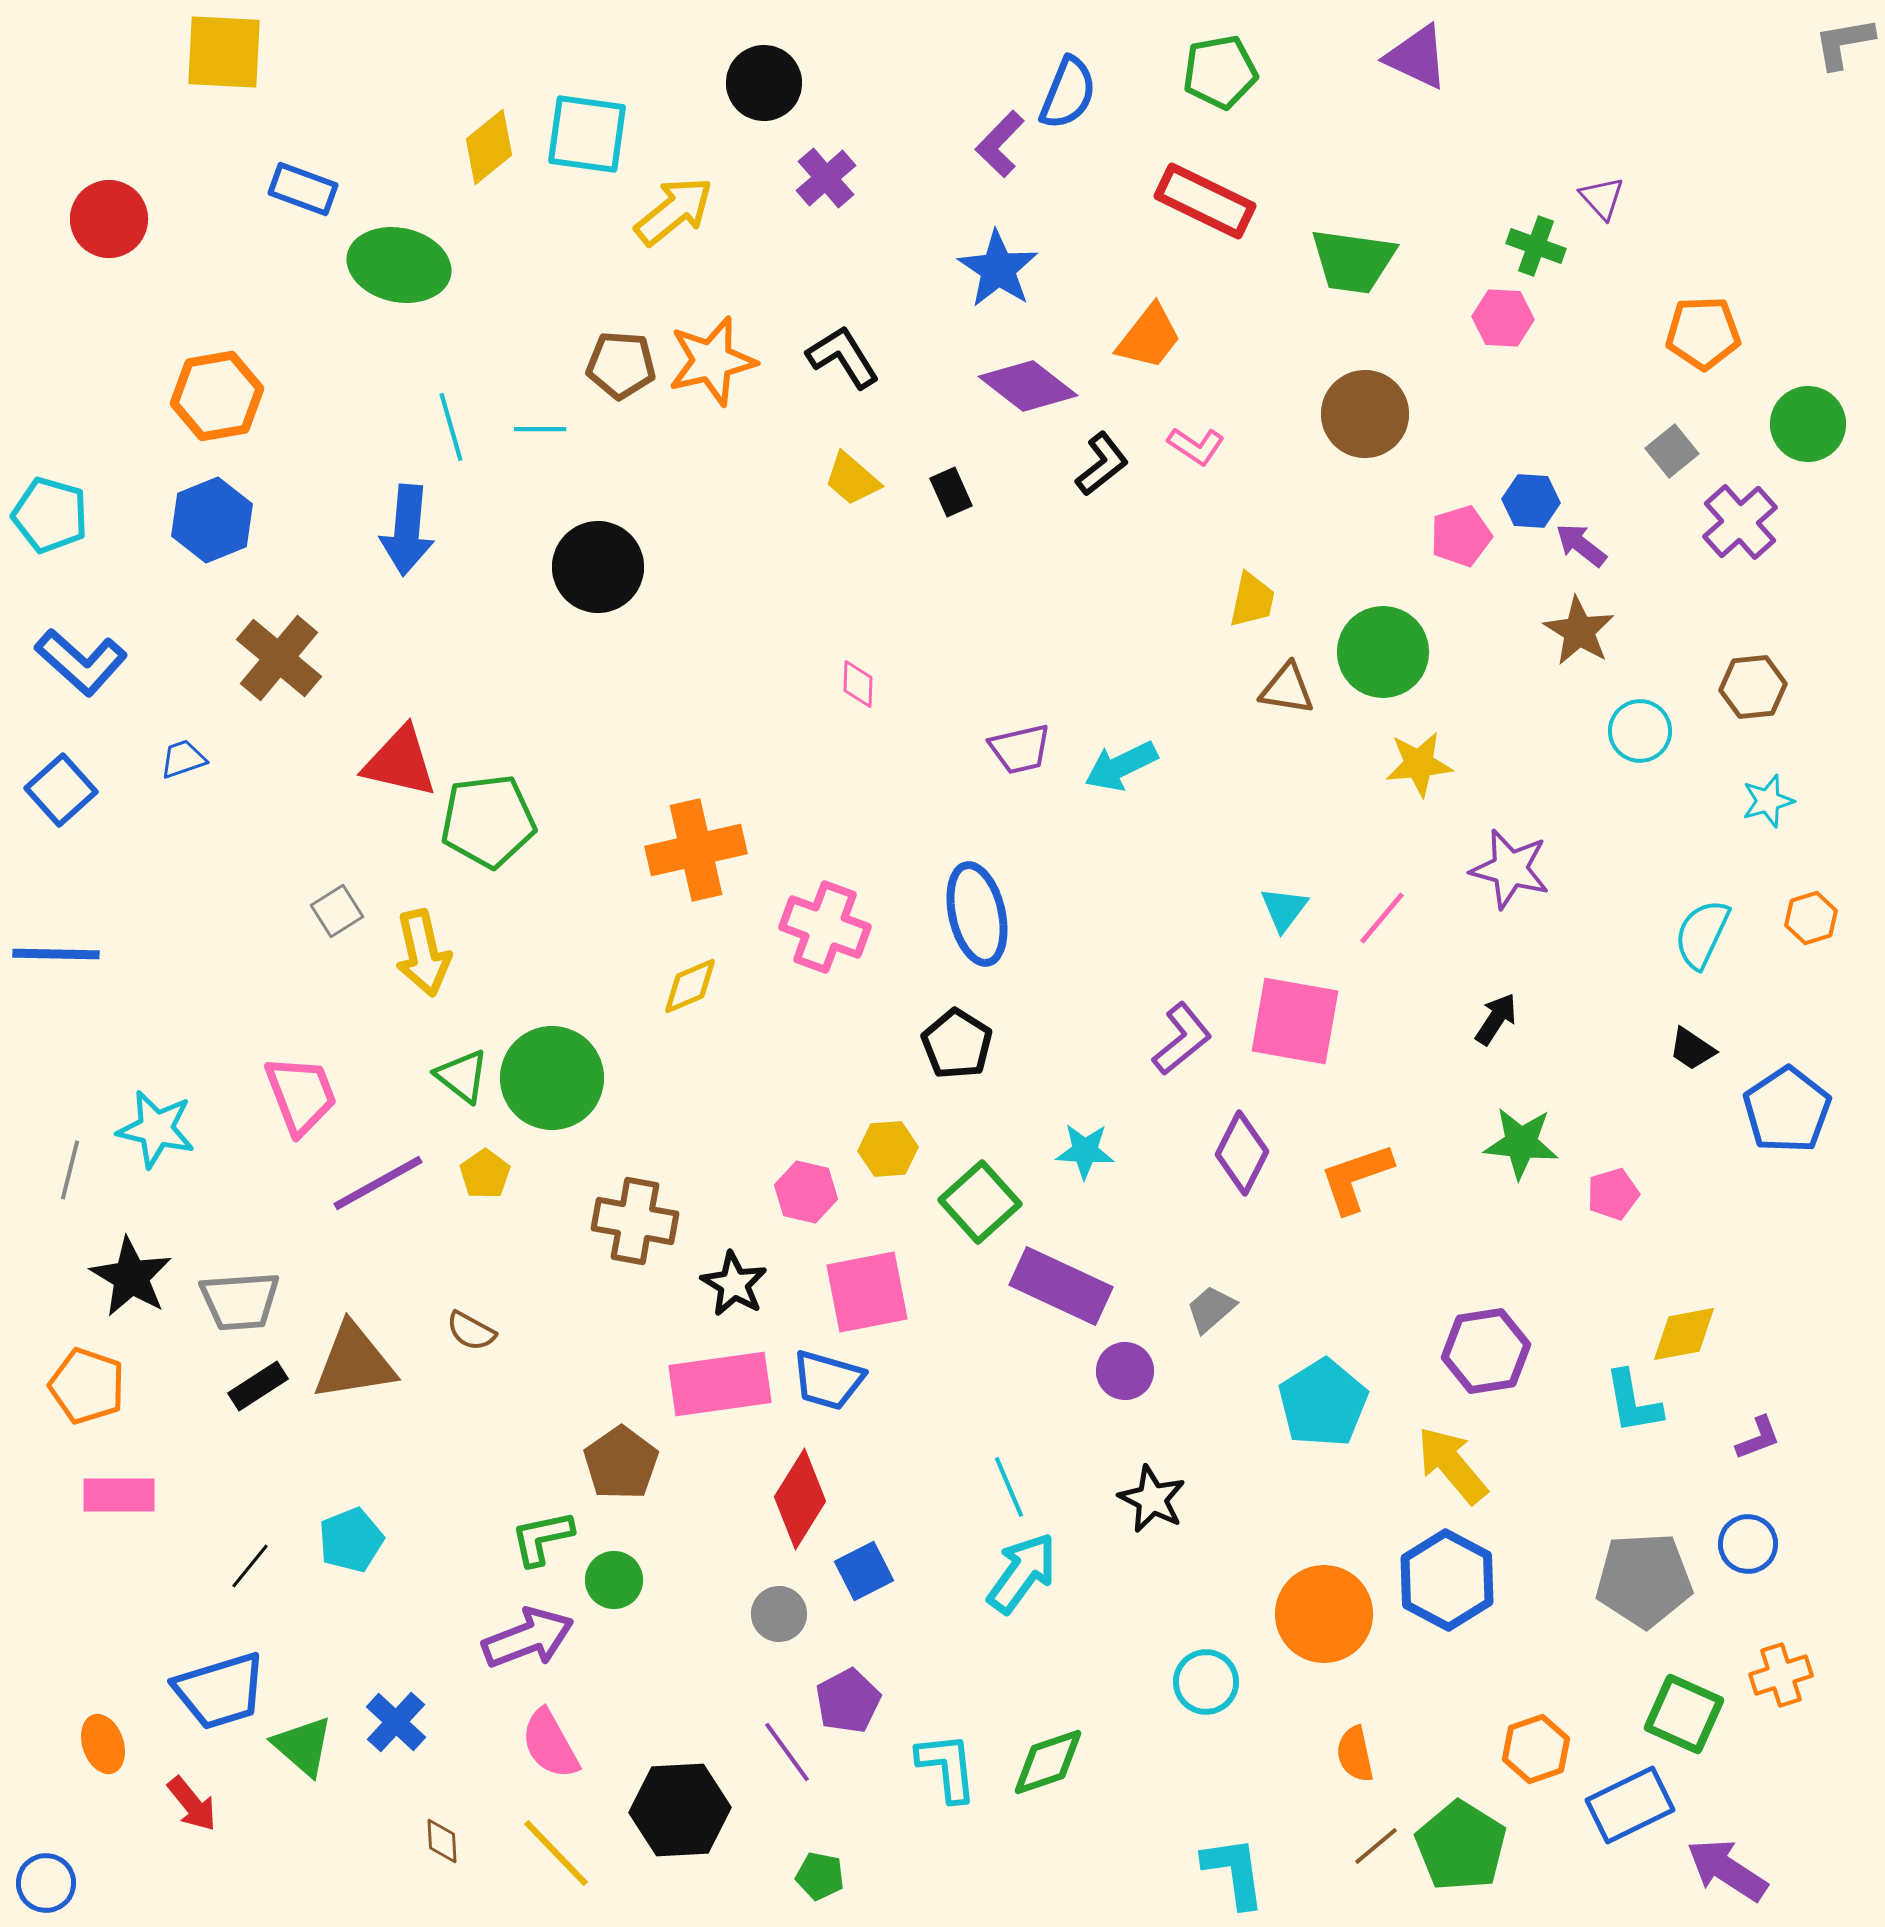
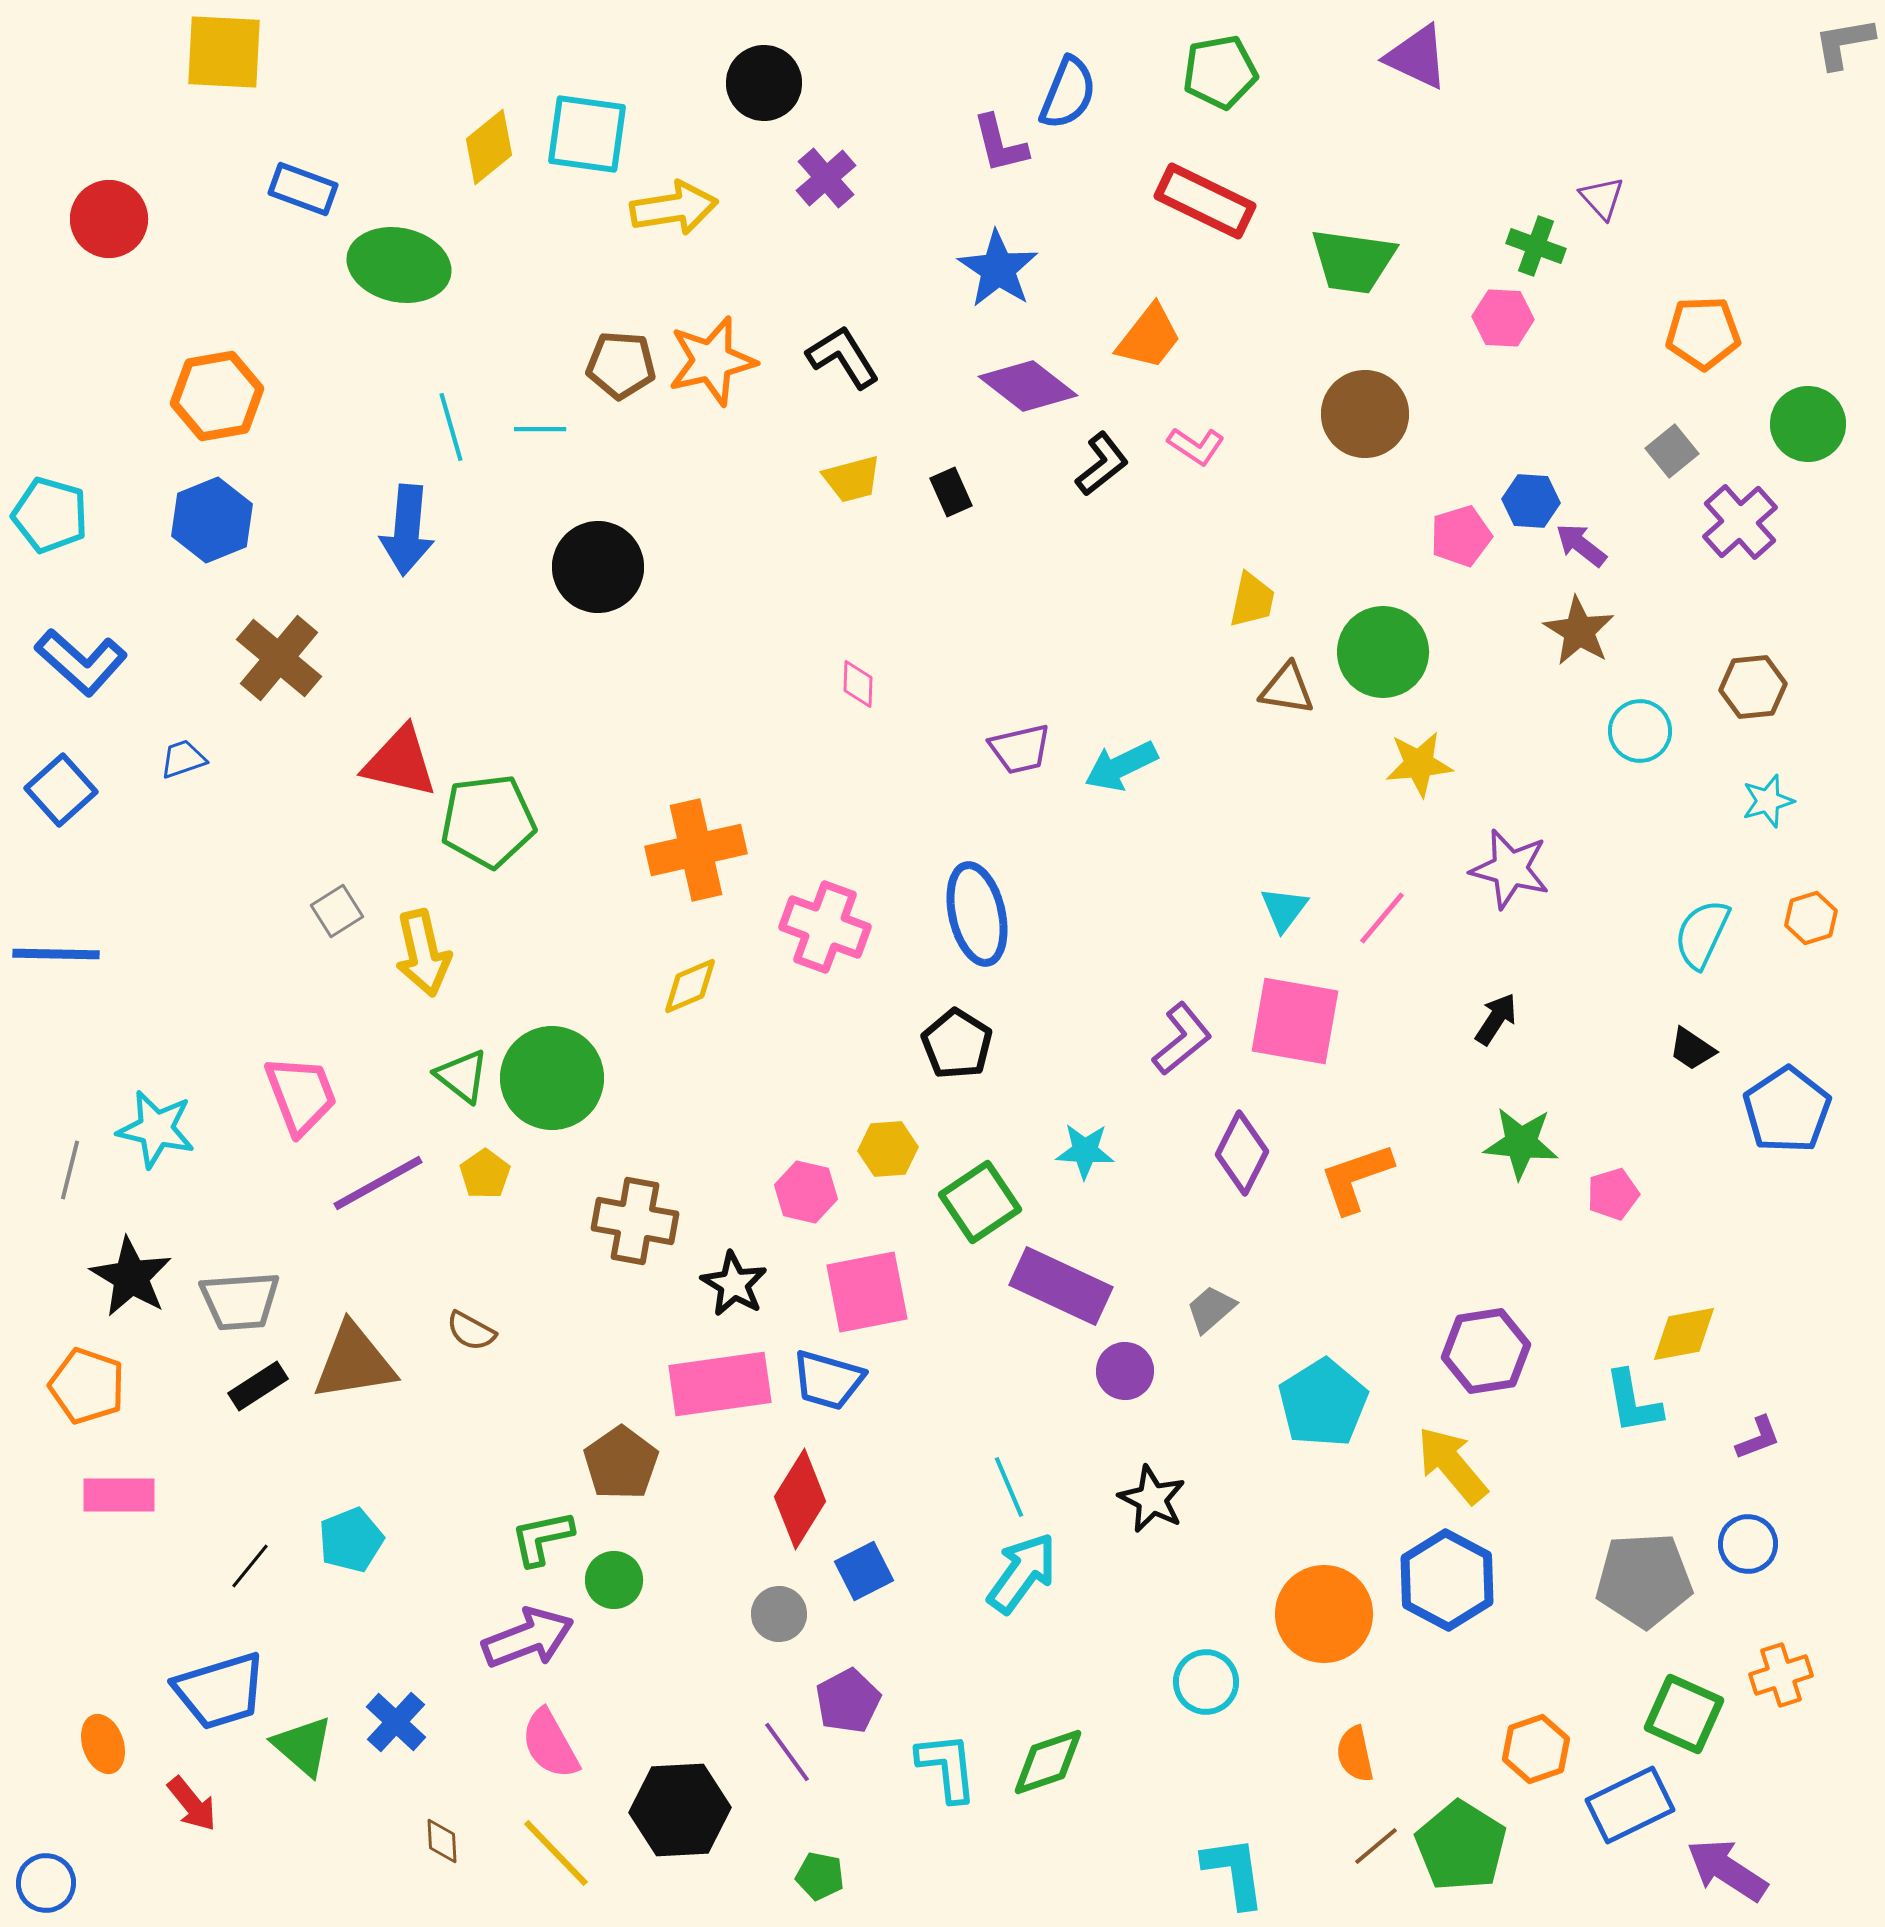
purple L-shape at (1000, 144): rotated 58 degrees counterclockwise
yellow arrow at (674, 211): moved 3 px up; rotated 30 degrees clockwise
yellow trapezoid at (852, 479): rotated 56 degrees counterclockwise
green square at (980, 1202): rotated 8 degrees clockwise
